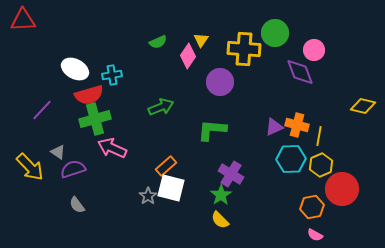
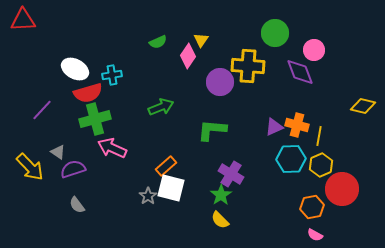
yellow cross: moved 4 px right, 17 px down
red semicircle: moved 1 px left, 2 px up
